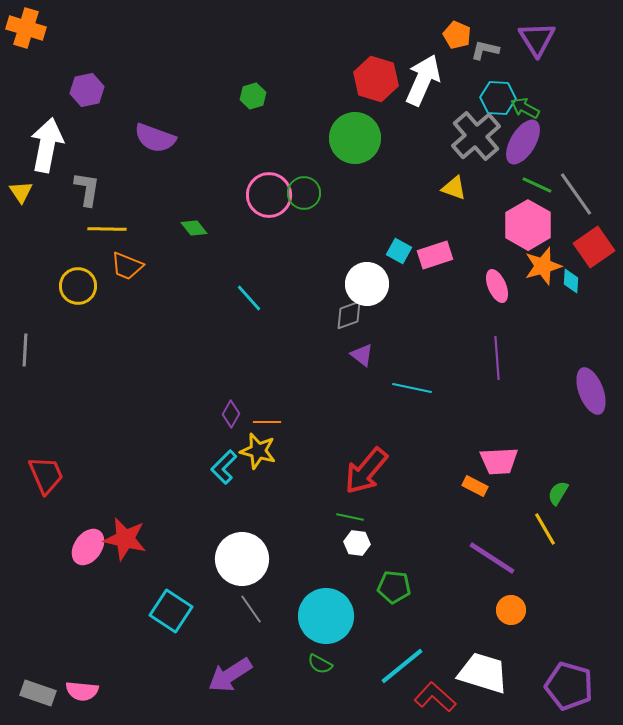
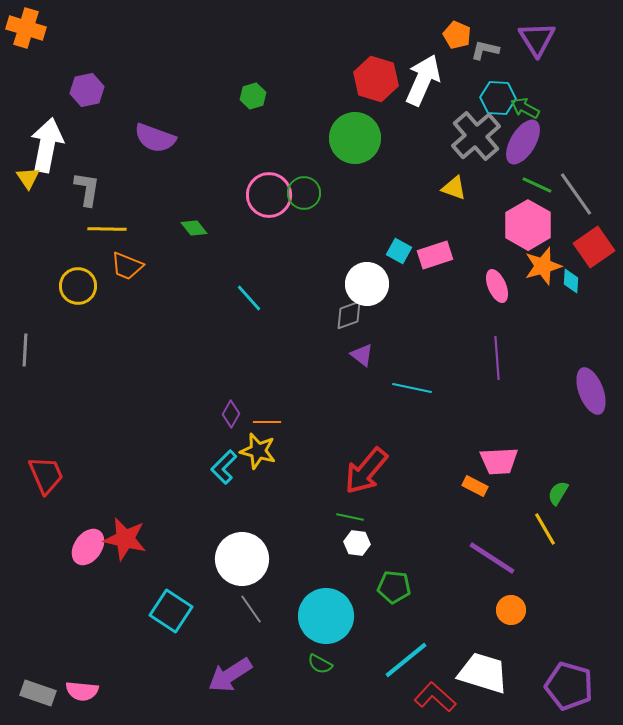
yellow triangle at (21, 192): moved 7 px right, 14 px up
cyan line at (402, 666): moved 4 px right, 6 px up
